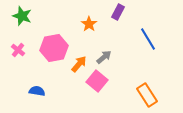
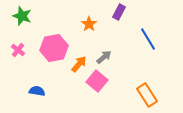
purple rectangle: moved 1 px right
